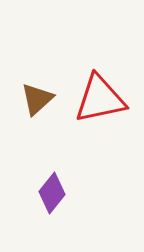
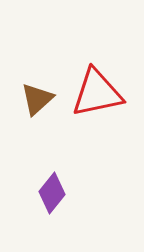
red triangle: moved 3 px left, 6 px up
